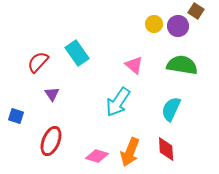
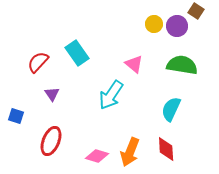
purple circle: moved 1 px left
pink triangle: moved 1 px up
cyan arrow: moved 7 px left, 7 px up
